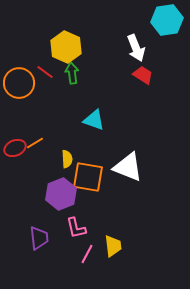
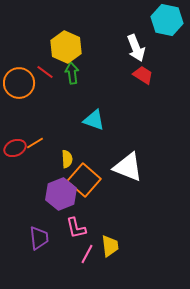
cyan hexagon: rotated 20 degrees clockwise
orange square: moved 4 px left, 3 px down; rotated 32 degrees clockwise
yellow trapezoid: moved 3 px left
